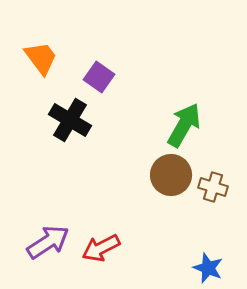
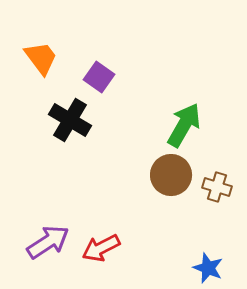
brown cross: moved 4 px right
